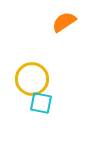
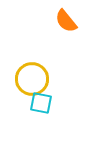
orange semicircle: moved 2 px right, 1 px up; rotated 95 degrees counterclockwise
